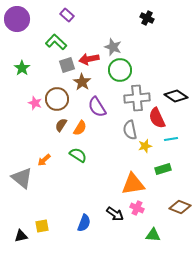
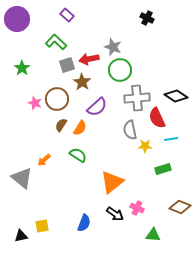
purple semicircle: rotated 100 degrees counterclockwise
yellow star: rotated 16 degrees clockwise
orange triangle: moved 21 px left, 2 px up; rotated 30 degrees counterclockwise
